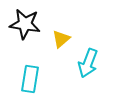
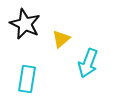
black star: rotated 16 degrees clockwise
cyan rectangle: moved 3 px left
